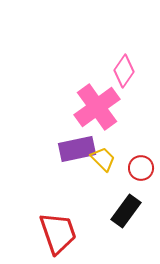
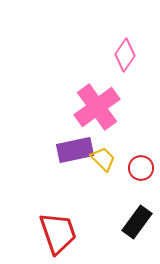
pink diamond: moved 1 px right, 16 px up
purple rectangle: moved 2 px left, 1 px down
black rectangle: moved 11 px right, 11 px down
